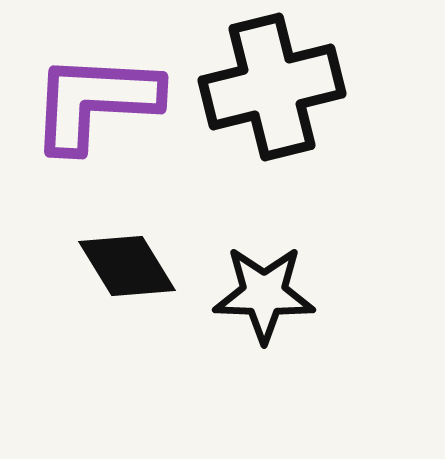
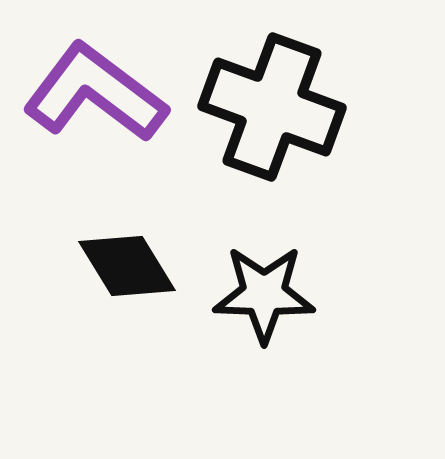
black cross: moved 20 px down; rotated 34 degrees clockwise
purple L-shape: moved 9 px up; rotated 34 degrees clockwise
